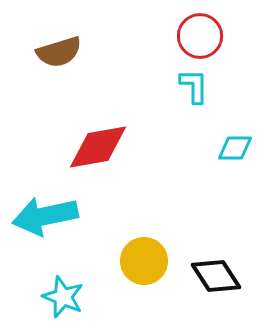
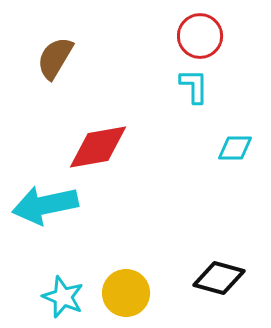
brown semicircle: moved 4 px left, 6 px down; rotated 138 degrees clockwise
cyan arrow: moved 11 px up
yellow circle: moved 18 px left, 32 px down
black diamond: moved 3 px right, 2 px down; rotated 42 degrees counterclockwise
